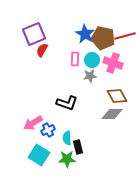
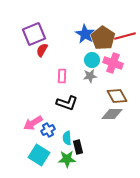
brown pentagon: rotated 20 degrees clockwise
pink rectangle: moved 13 px left, 17 px down
